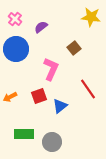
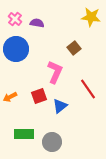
purple semicircle: moved 4 px left, 4 px up; rotated 48 degrees clockwise
pink L-shape: moved 4 px right, 3 px down
